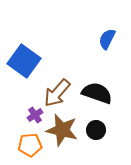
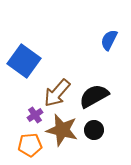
blue semicircle: moved 2 px right, 1 px down
black semicircle: moved 3 px left, 3 px down; rotated 48 degrees counterclockwise
black circle: moved 2 px left
